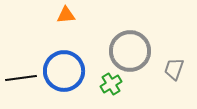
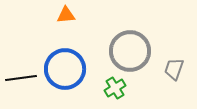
blue circle: moved 1 px right, 2 px up
green cross: moved 4 px right, 4 px down
